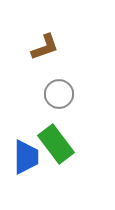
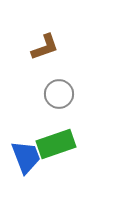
green rectangle: rotated 72 degrees counterclockwise
blue trapezoid: rotated 21 degrees counterclockwise
